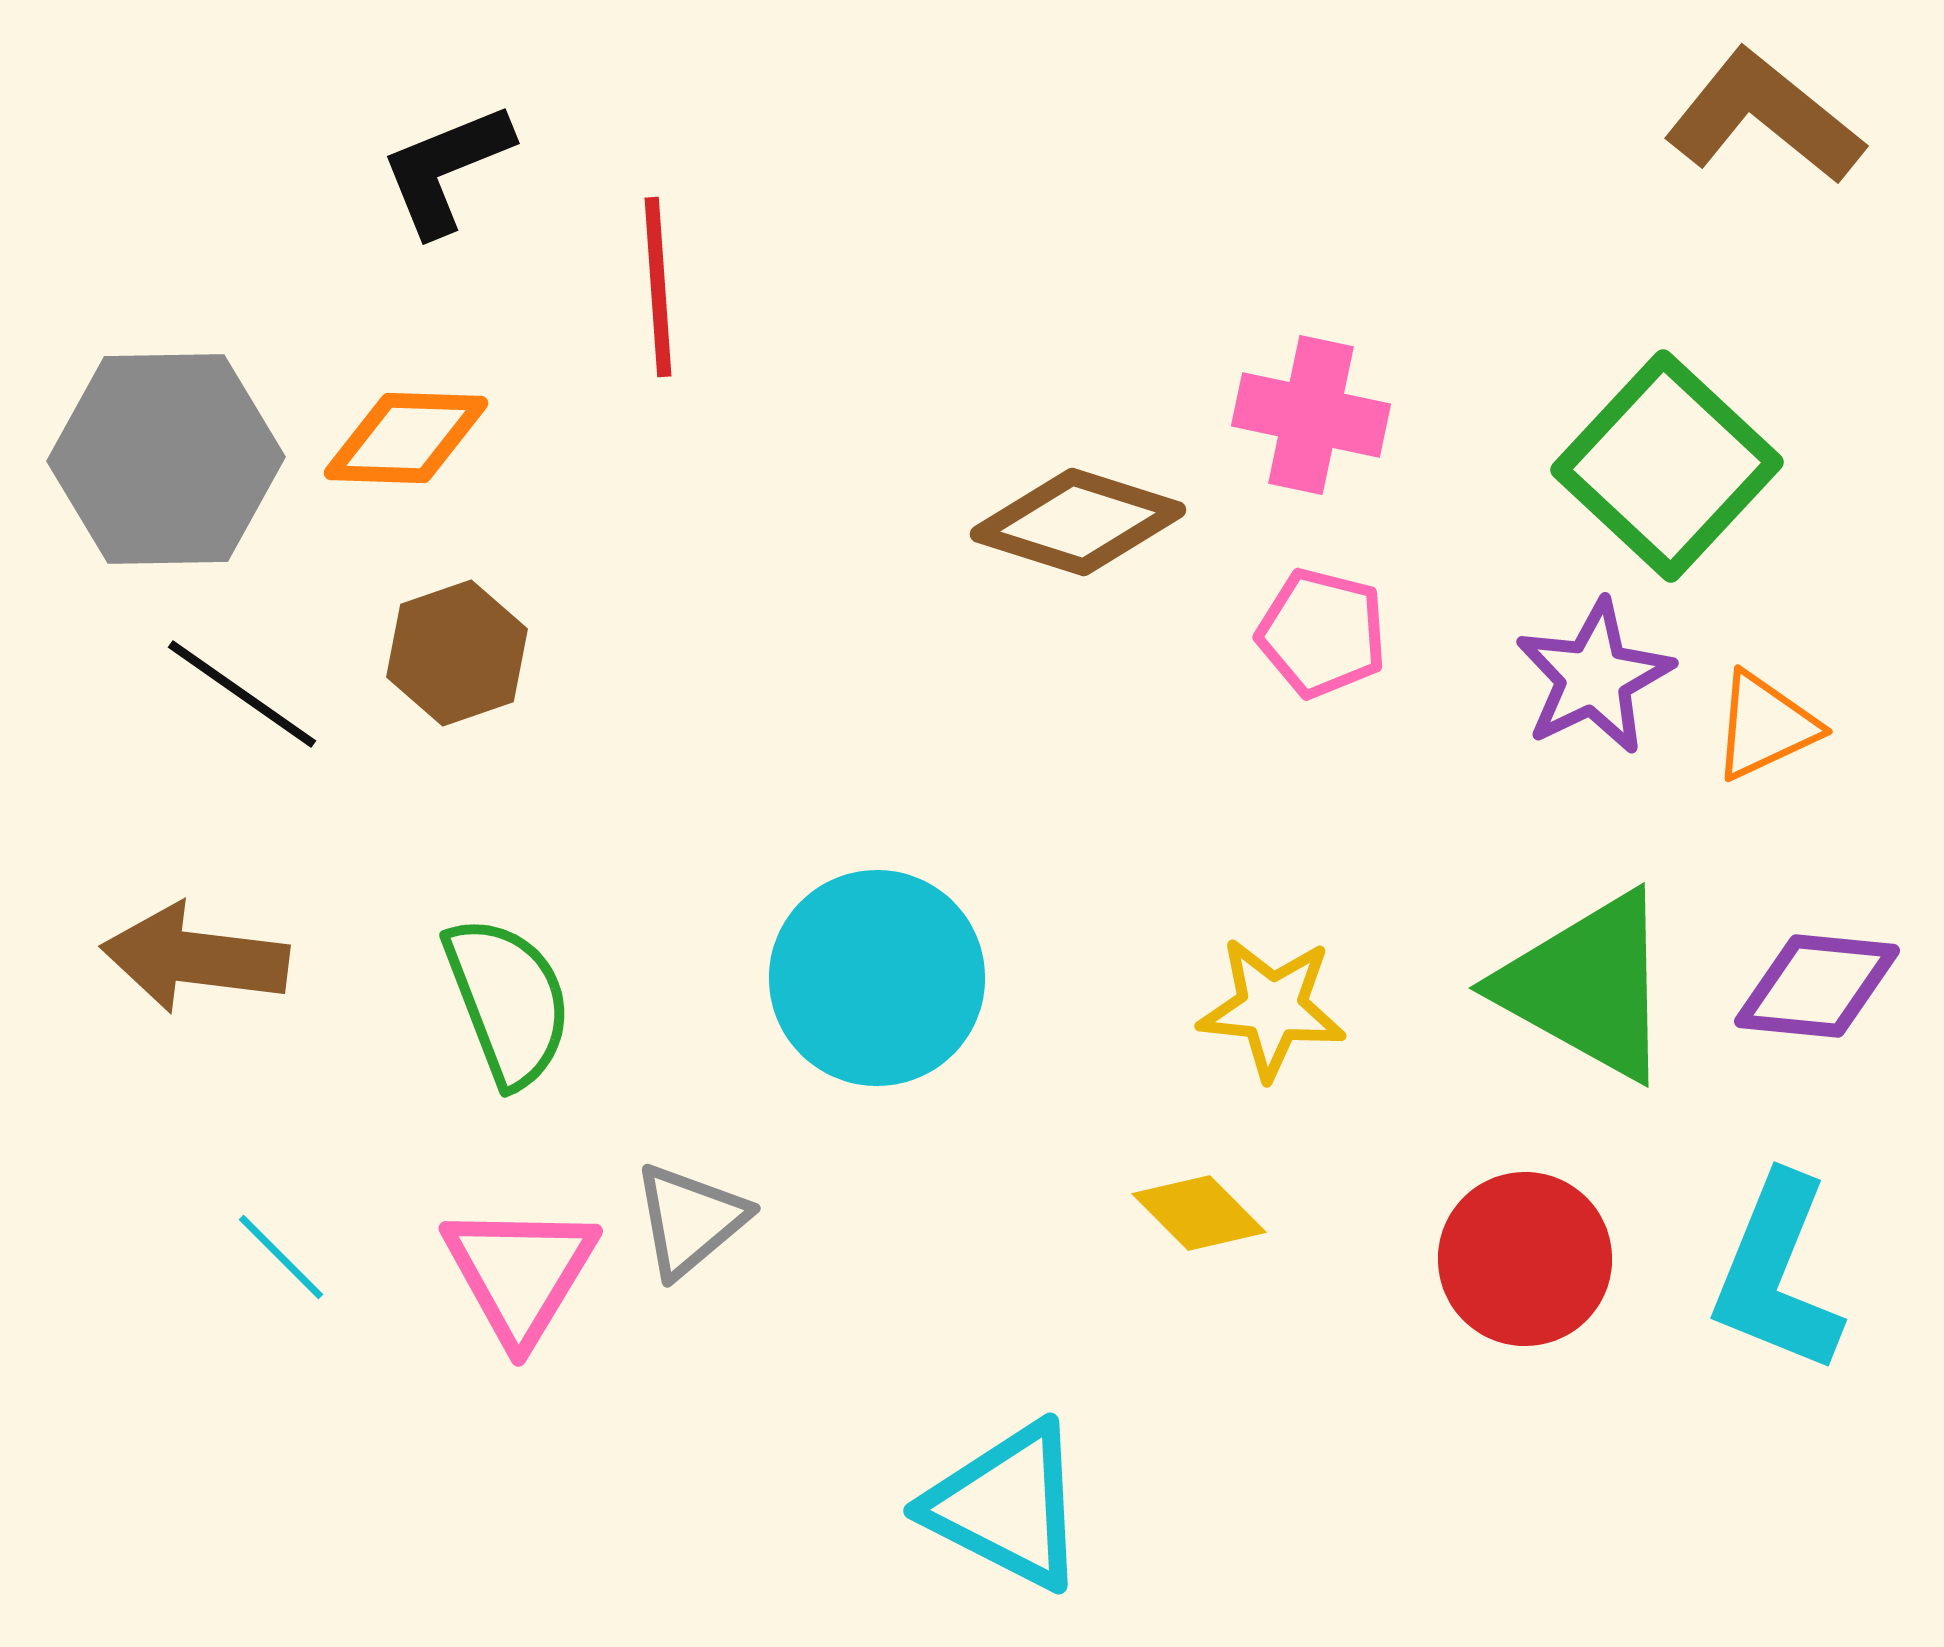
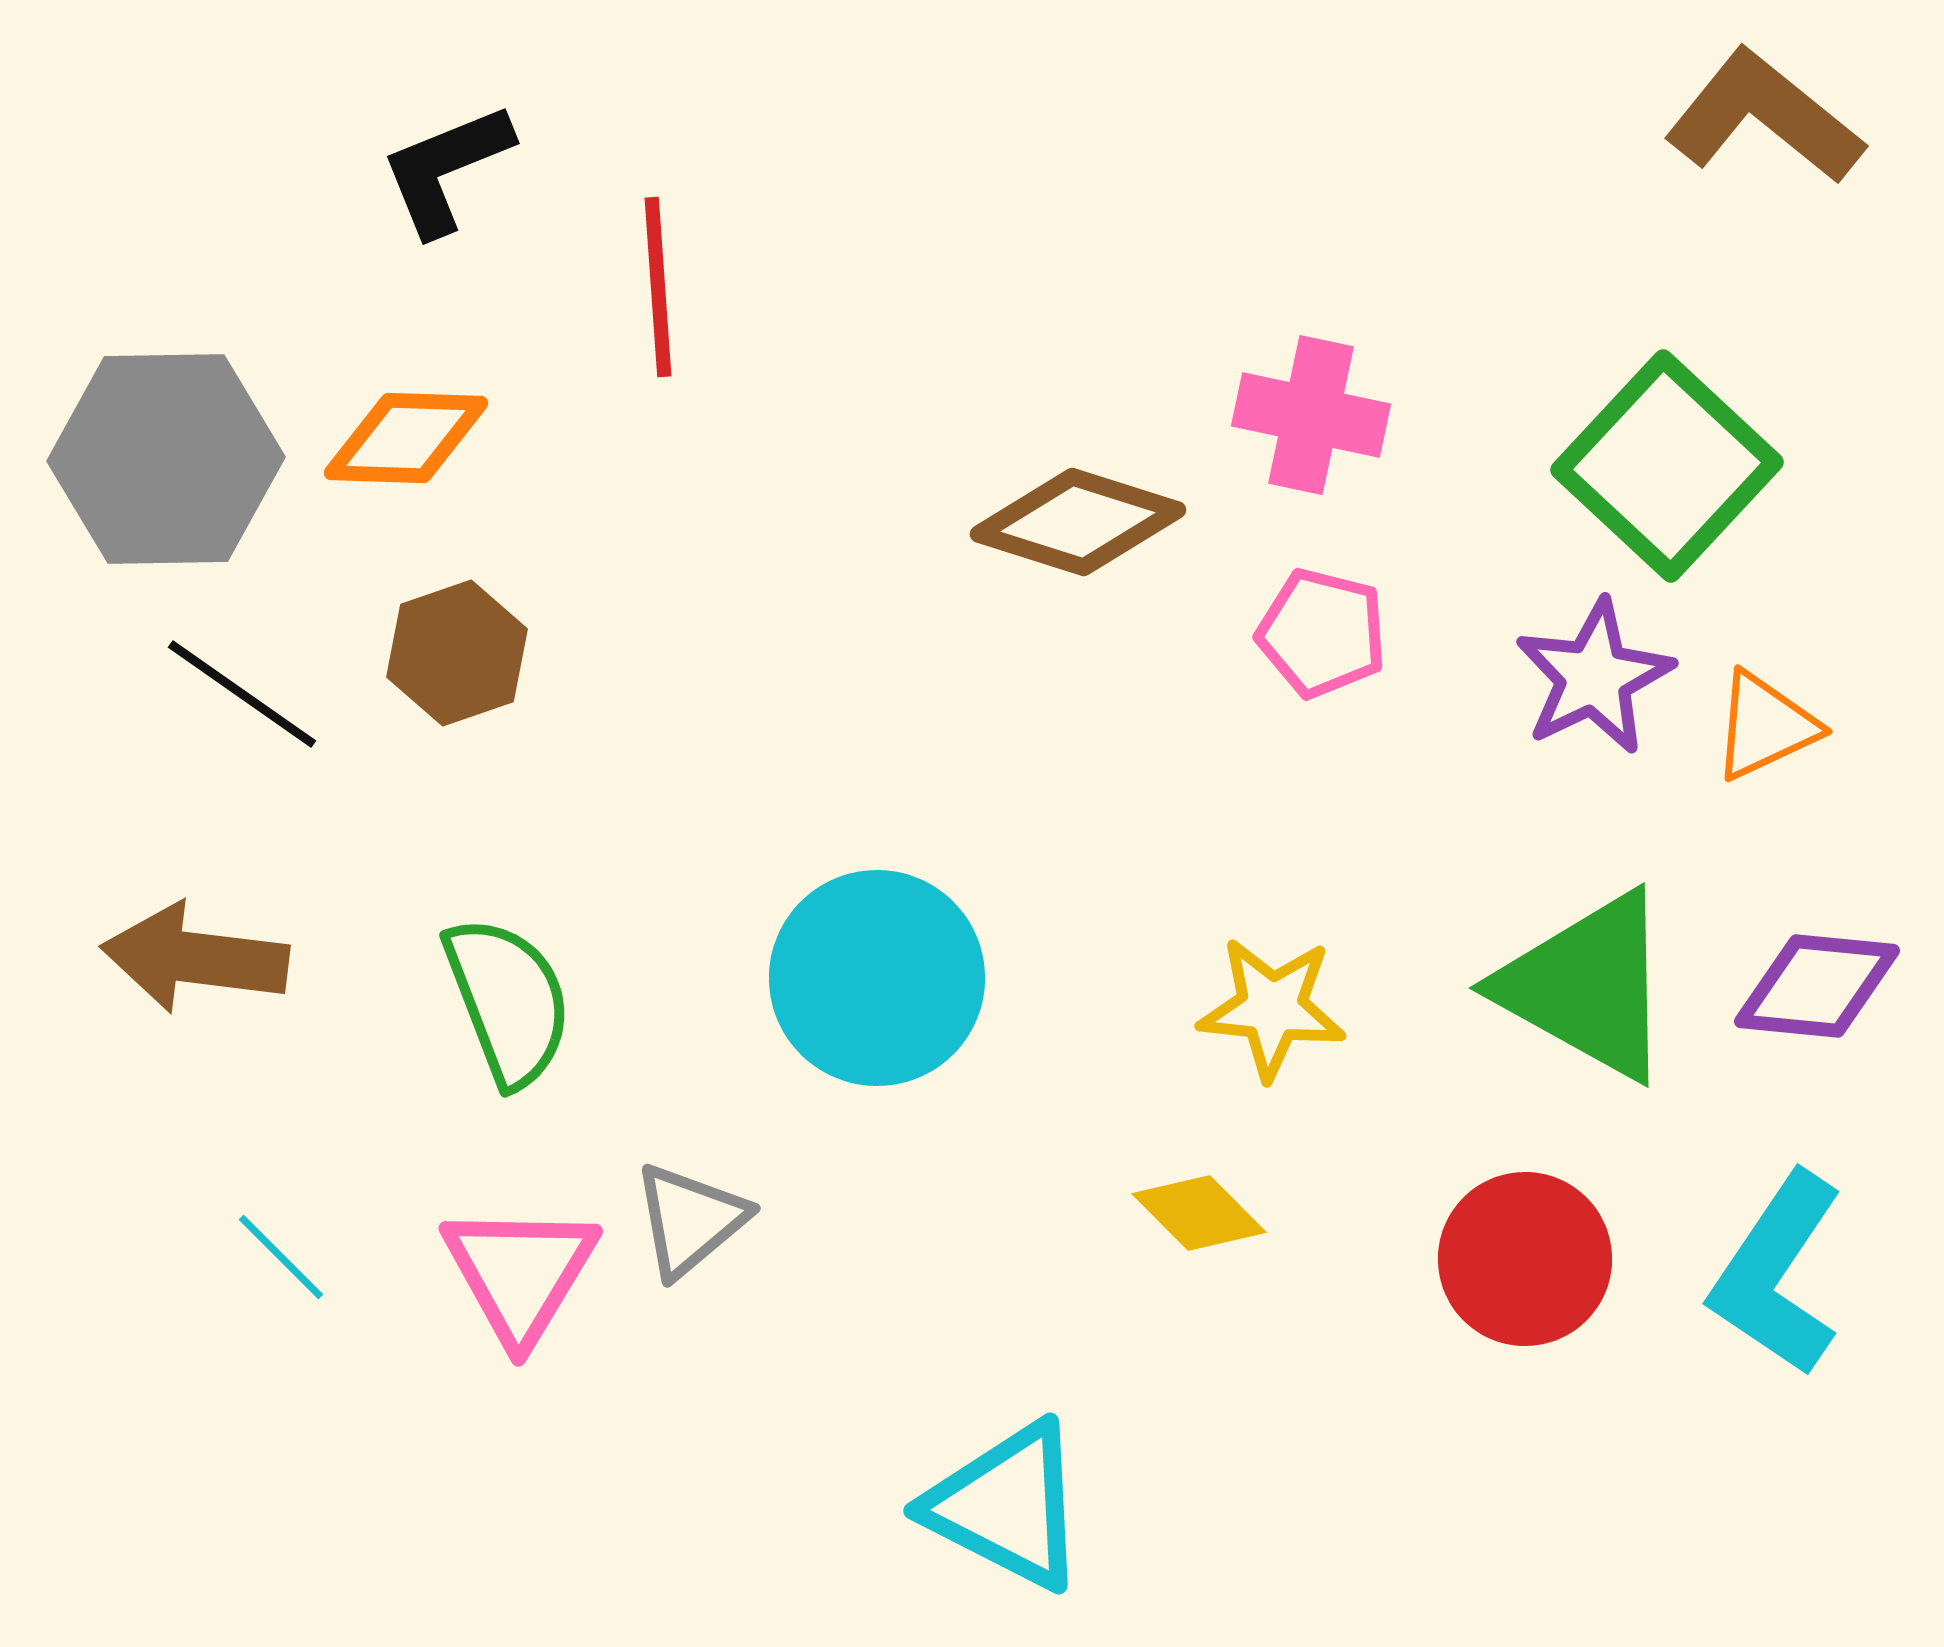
cyan L-shape: rotated 12 degrees clockwise
